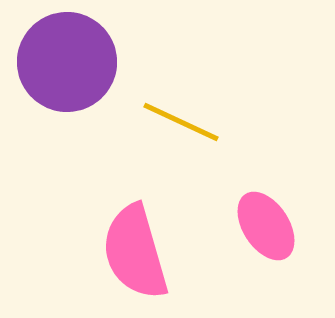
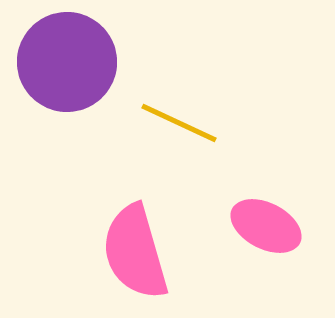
yellow line: moved 2 px left, 1 px down
pink ellipse: rotated 30 degrees counterclockwise
